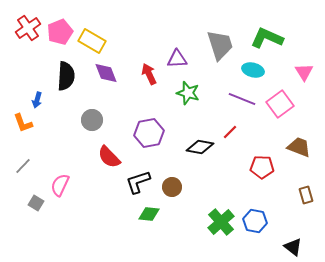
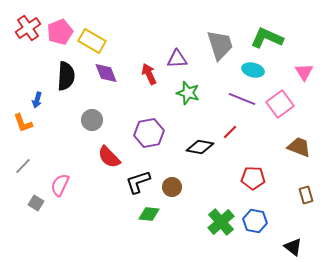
red pentagon: moved 9 px left, 11 px down
